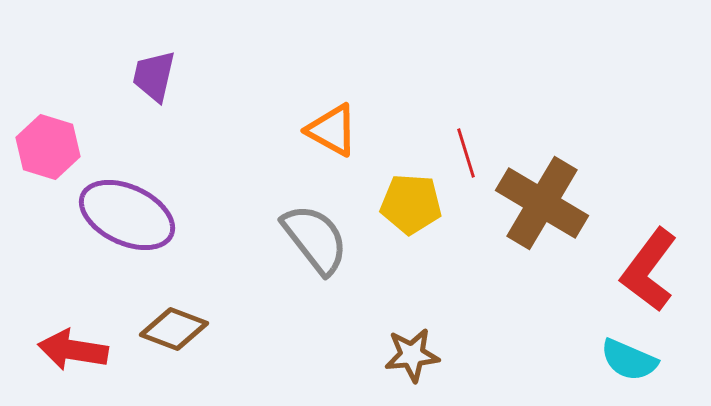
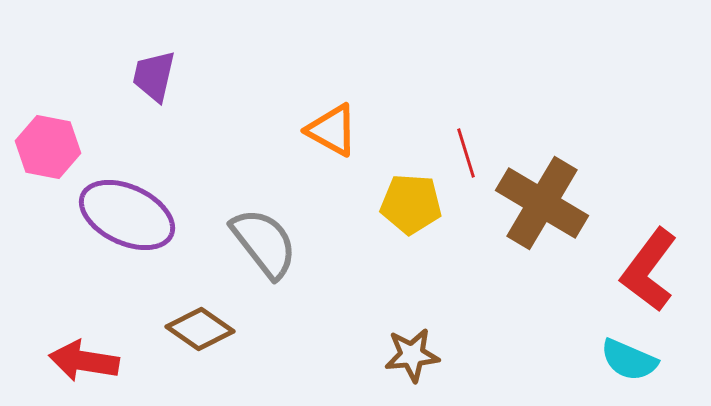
pink hexagon: rotated 6 degrees counterclockwise
gray semicircle: moved 51 px left, 4 px down
brown diamond: moved 26 px right; rotated 14 degrees clockwise
red arrow: moved 11 px right, 11 px down
